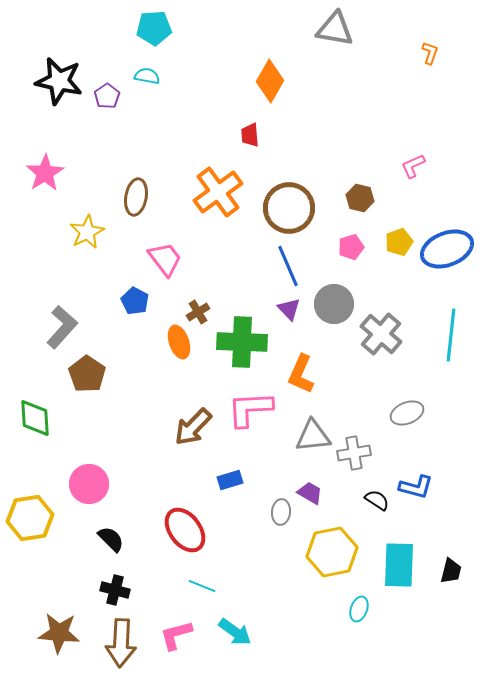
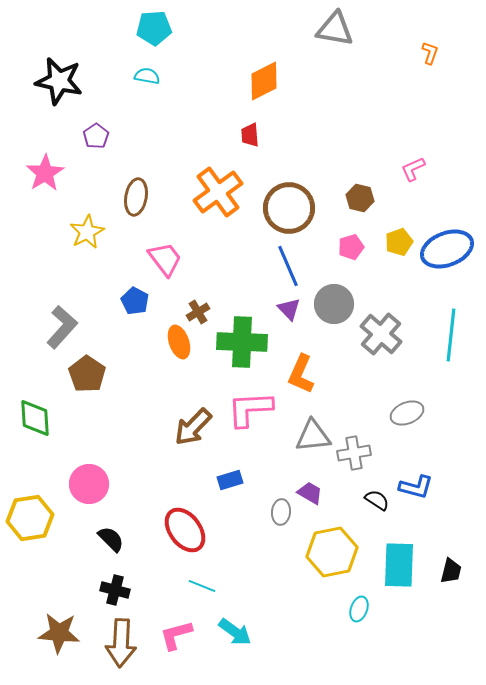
orange diamond at (270, 81): moved 6 px left; rotated 33 degrees clockwise
purple pentagon at (107, 96): moved 11 px left, 40 px down
pink L-shape at (413, 166): moved 3 px down
